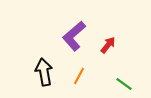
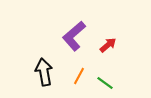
red arrow: rotated 12 degrees clockwise
green line: moved 19 px left, 1 px up
